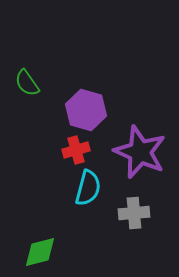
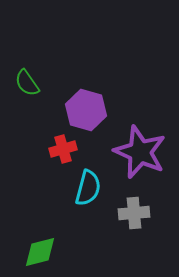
red cross: moved 13 px left, 1 px up
